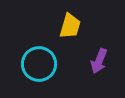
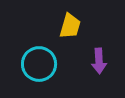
purple arrow: rotated 25 degrees counterclockwise
